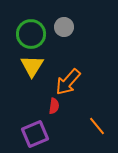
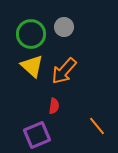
yellow triangle: rotated 20 degrees counterclockwise
orange arrow: moved 4 px left, 11 px up
purple square: moved 2 px right, 1 px down
